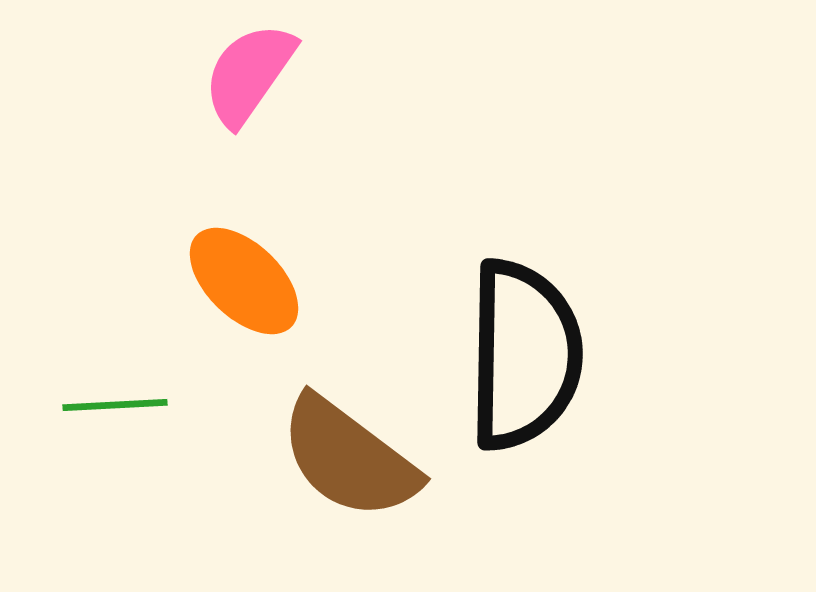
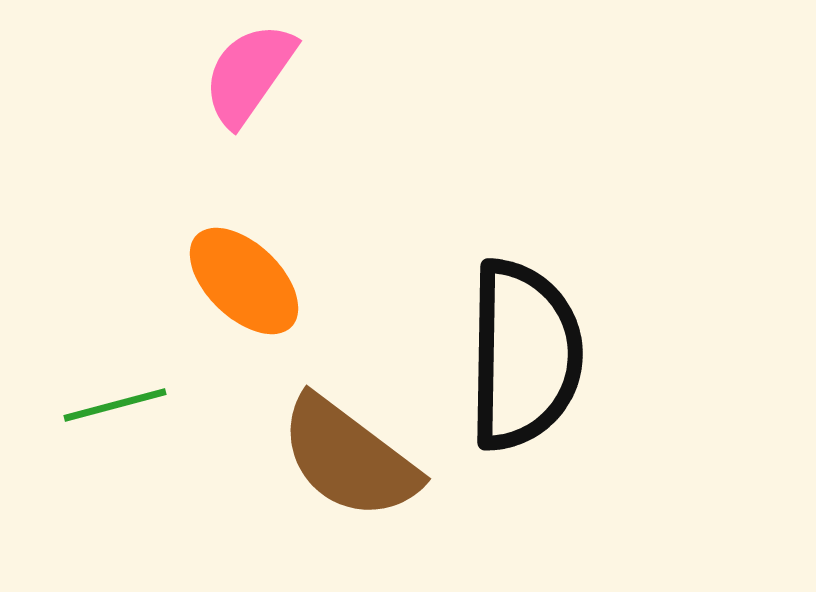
green line: rotated 12 degrees counterclockwise
